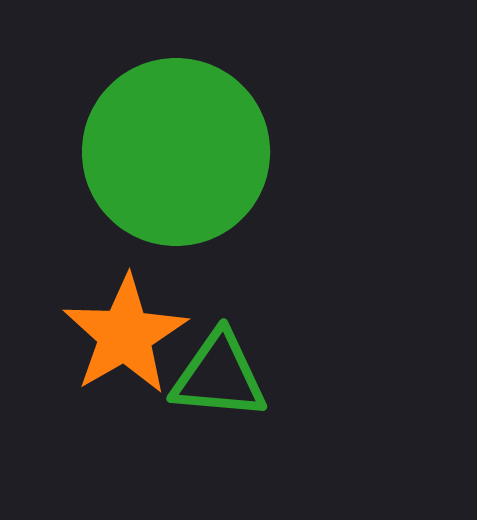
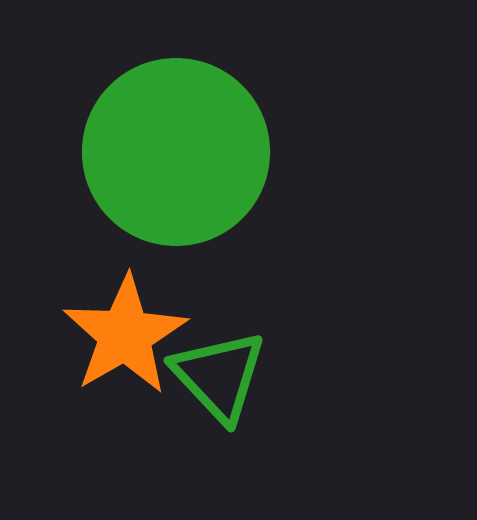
green triangle: rotated 42 degrees clockwise
